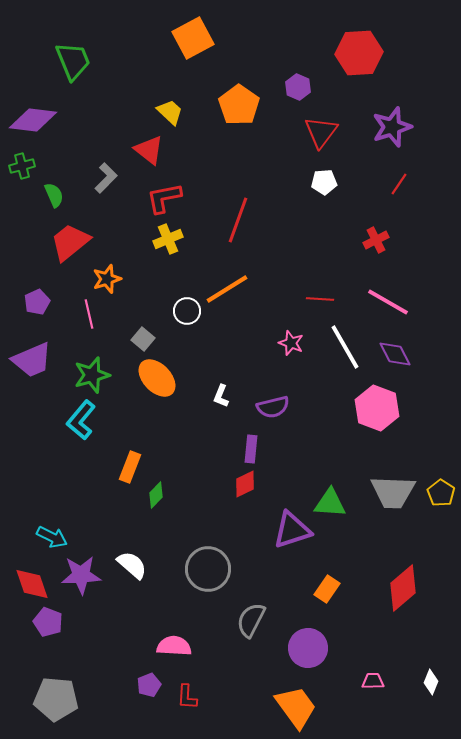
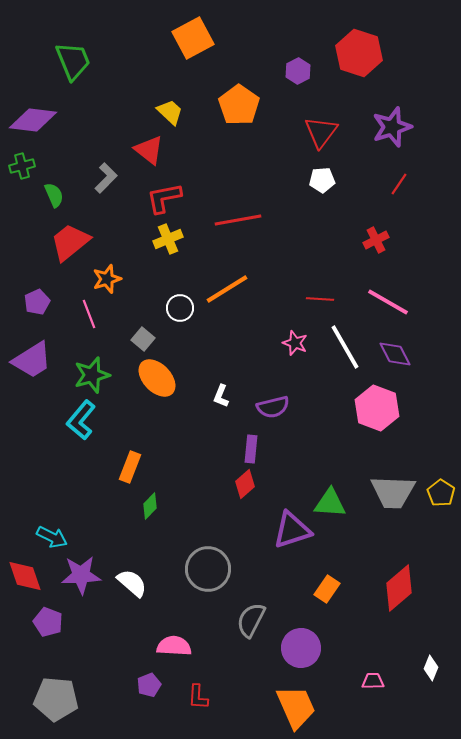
red hexagon at (359, 53): rotated 21 degrees clockwise
purple hexagon at (298, 87): moved 16 px up; rotated 10 degrees clockwise
white pentagon at (324, 182): moved 2 px left, 2 px up
red line at (238, 220): rotated 60 degrees clockwise
white circle at (187, 311): moved 7 px left, 3 px up
pink line at (89, 314): rotated 8 degrees counterclockwise
pink star at (291, 343): moved 4 px right
purple trapezoid at (32, 360): rotated 9 degrees counterclockwise
red diamond at (245, 484): rotated 16 degrees counterclockwise
green diamond at (156, 495): moved 6 px left, 11 px down
white semicircle at (132, 565): moved 18 px down
red diamond at (32, 584): moved 7 px left, 8 px up
red diamond at (403, 588): moved 4 px left
purple circle at (308, 648): moved 7 px left
white diamond at (431, 682): moved 14 px up
red L-shape at (187, 697): moved 11 px right
orange trapezoid at (296, 707): rotated 12 degrees clockwise
